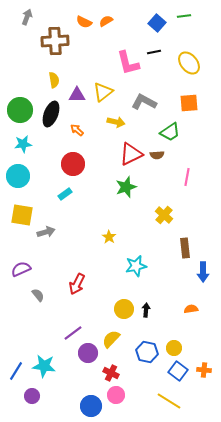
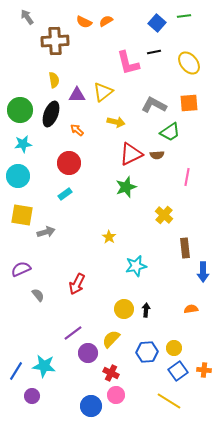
gray arrow at (27, 17): rotated 56 degrees counterclockwise
gray L-shape at (144, 102): moved 10 px right, 3 px down
red circle at (73, 164): moved 4 px left, 1 px up
blue hexagon at (147, 352): rotated 15 degrees counterclockwise
blue square at (178, 371): rotated 18 degrees clockwise
